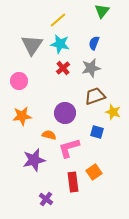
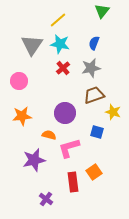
brown trapezoid: moved 1 px left, 1 px up
